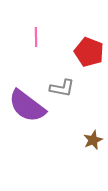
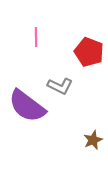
gray L-shape: moved 2 px left, 2 px up; rotated 15 degrees clockwise
